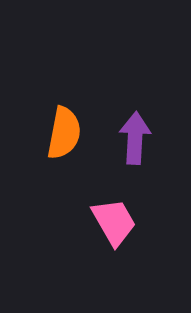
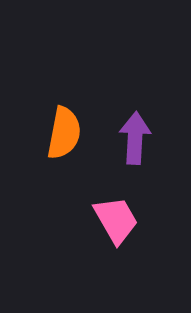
pink trapezoid: moved 2 px right, 2 px up
